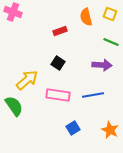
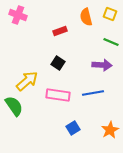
pink cross: moved 5 px right, 3 px down
yellow arrow: moved 1 px down
blue line: moved 2 px up
orange star: rotated 18 degrees clockwise
